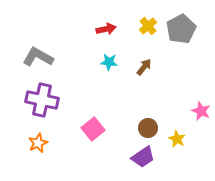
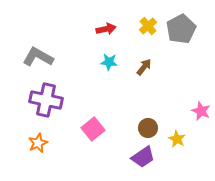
purple cross: moved 4 px right
